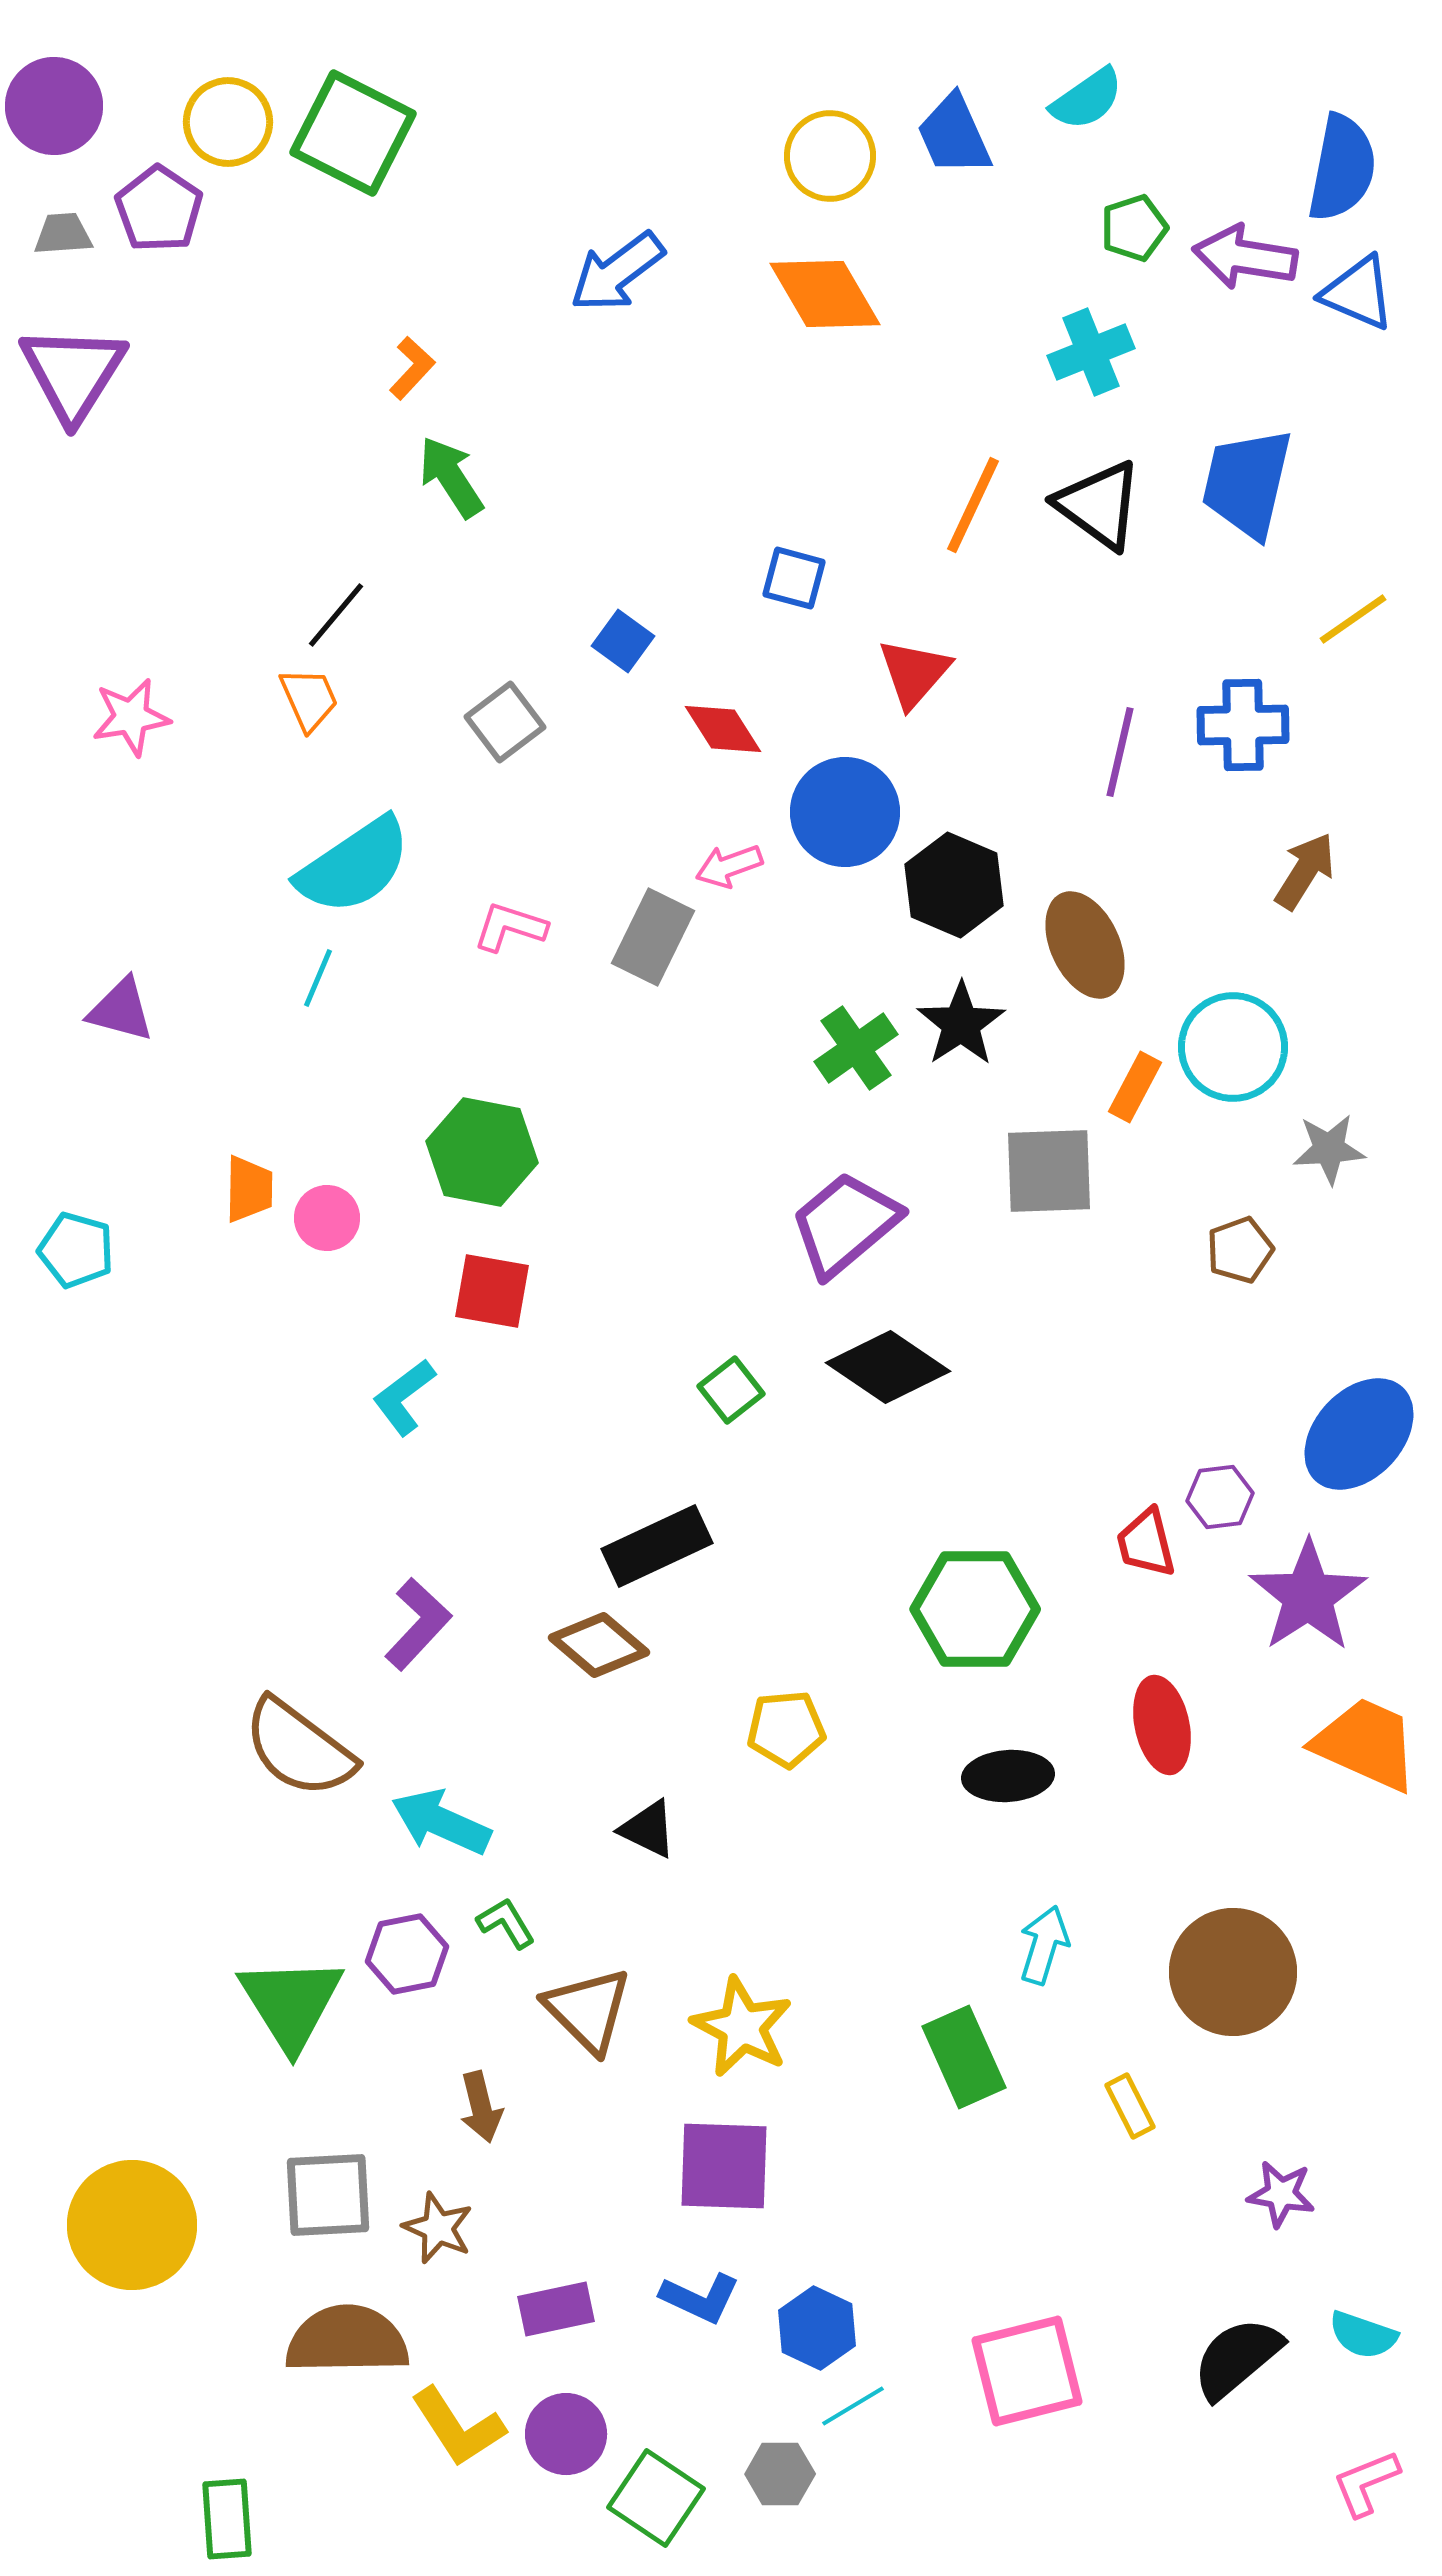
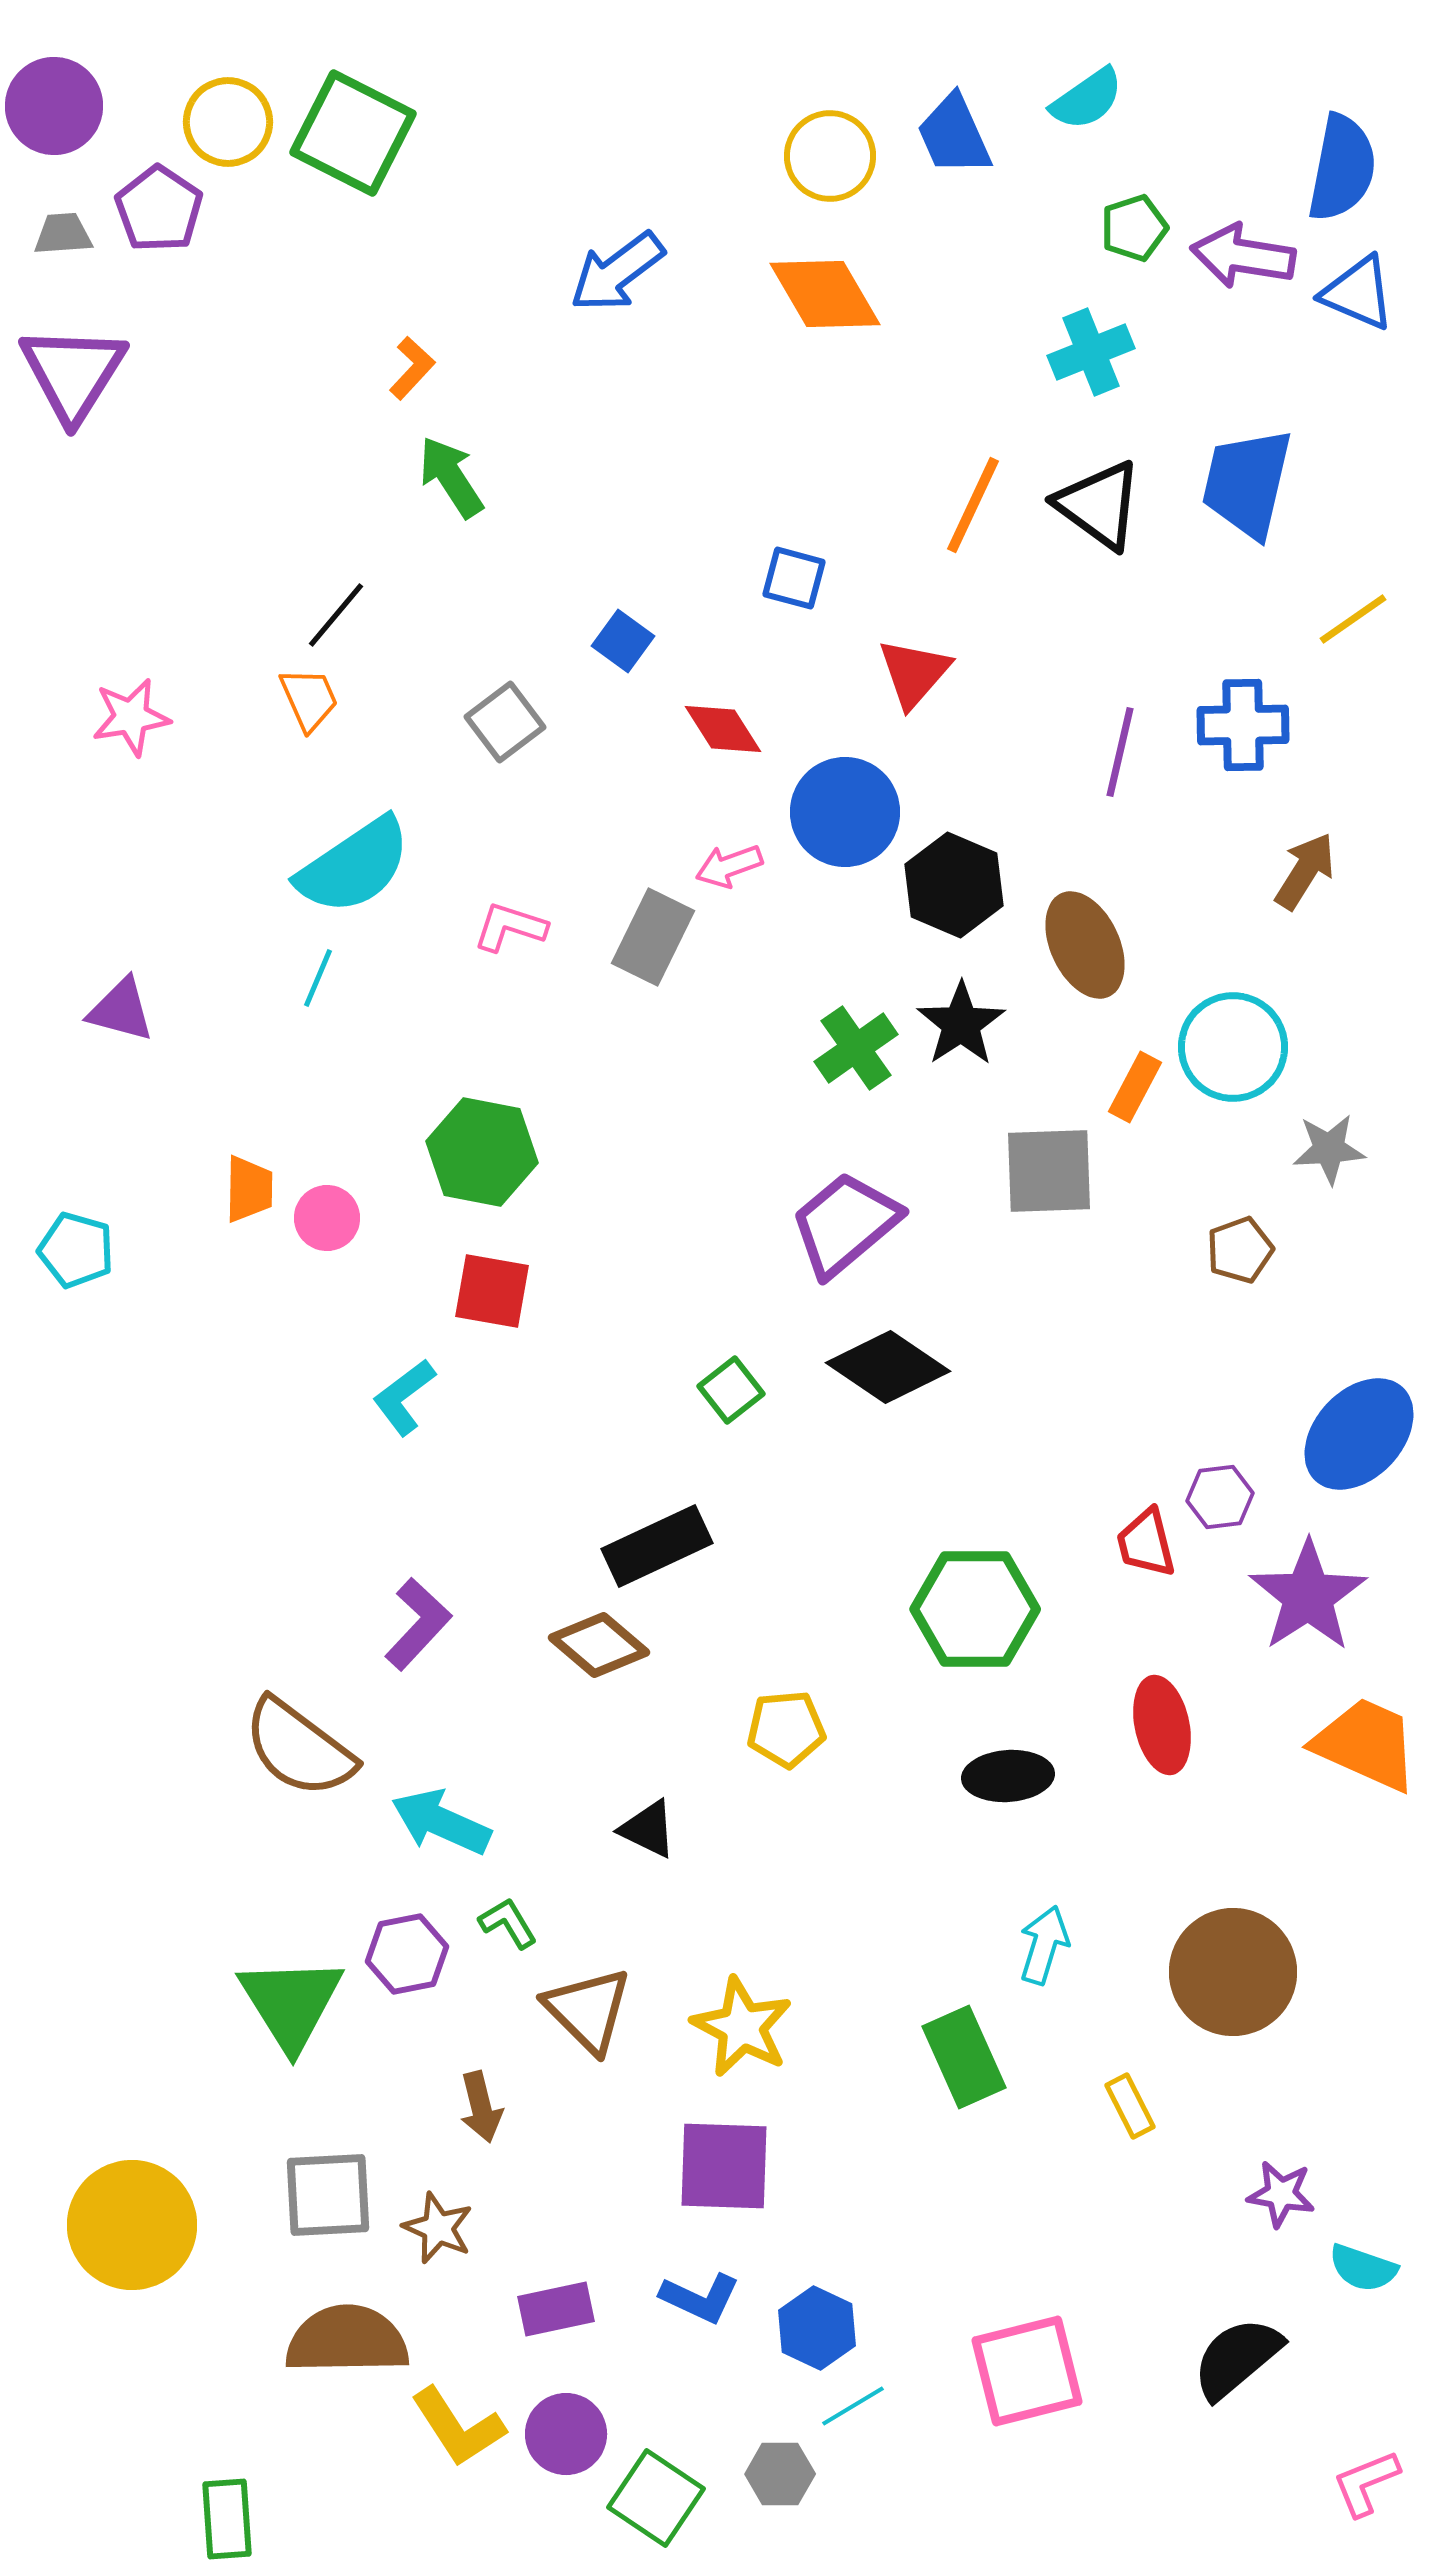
purple arrow at (1245, 257): moved 2 px left, 1 px up
green L-shape at (506, 1923): moved 2 px right
cyan semicircle at (1363, 2335): moved 67 px up
